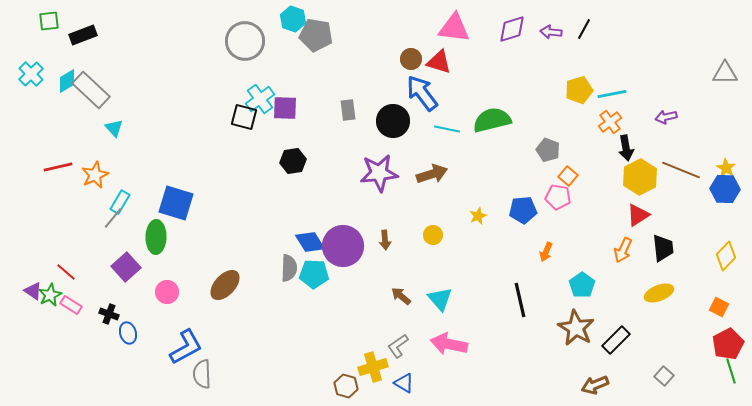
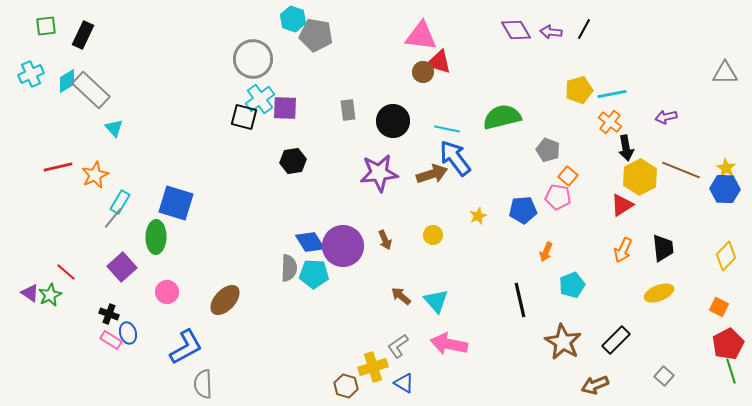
green square at (49, 21): moved 3 px left, 5 px down
pink triangle at (454, 28): moved 33 px left, 8 px down
purple diamond at (512, 29): moved 4 px right, 1 px down; rotated 76 degrees clockwise
black rectangle at (83, 35): rotated 44 degrees counterclockwise
gray circle at (245, 41): moved 8 px right, 18 px down
brown circle at (411, 59): moved 12 px right, 13 px down
cyan cross at (31, 74): rotated 20 degrees clockwise
blue arrow at (422, 93): moved 33 px right, 65 px down
green semicircle at (492, 120): moved 10 px right, 3 px up
orange cross at (610, 122): rotated 15 degrees counterclockwise
red triangle at (638, 215): moved 16 px left, 10 px up
brown arrow at (385, 240): rotated 18 degrees counterclockwise
purple square at (126, 267): moved 4 px left
brown ellipse at (225, 285): moved 15 px down
cyan pentagon at (582, 285): moved 10 px left; rotated 15 degrees clockwise
purple triangle at (33, 291): moved 3 px left, 2 px down
cyan triangle at (440, 299): moved 4 px left, 2 px down
pink rectangle at (71, 305): moved 40 px right, 35 px down
brown star at (576, 328): moved 13 px left, 14 px down
gray semicircle at (202, 374): moved 1 px right, 10 px down
